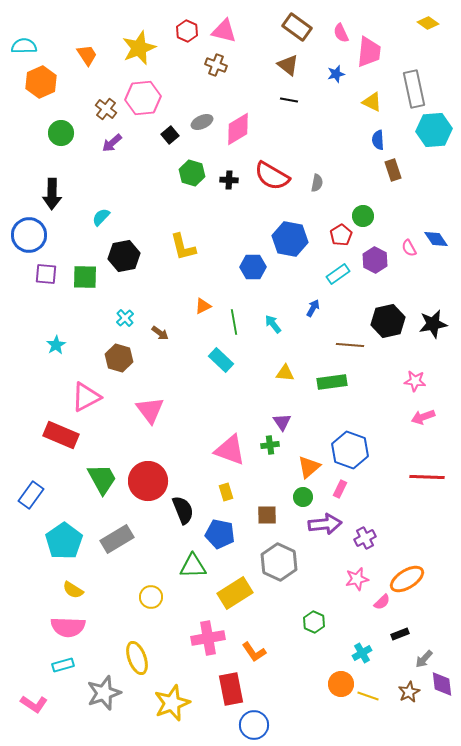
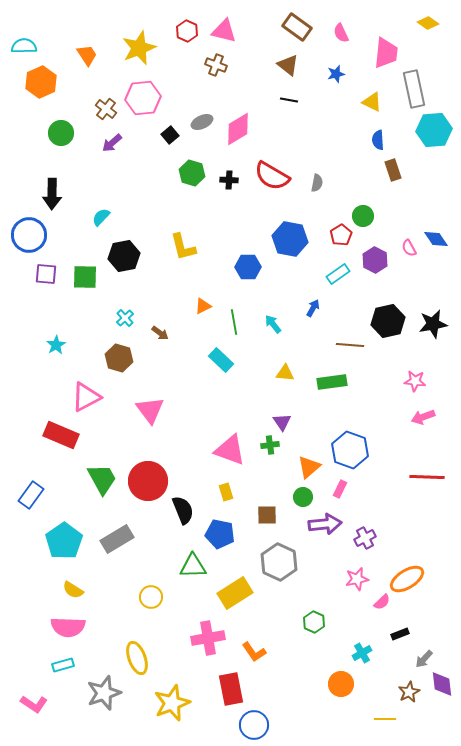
pink trapezoid at (369, 52): moved 17 px right, 1 px down
blue hexagon at (253, 267): moved 5 px left
yellow line at (368, 696): moved 17 px right, 23 px down; rotated 20 degrees counterclockwise
